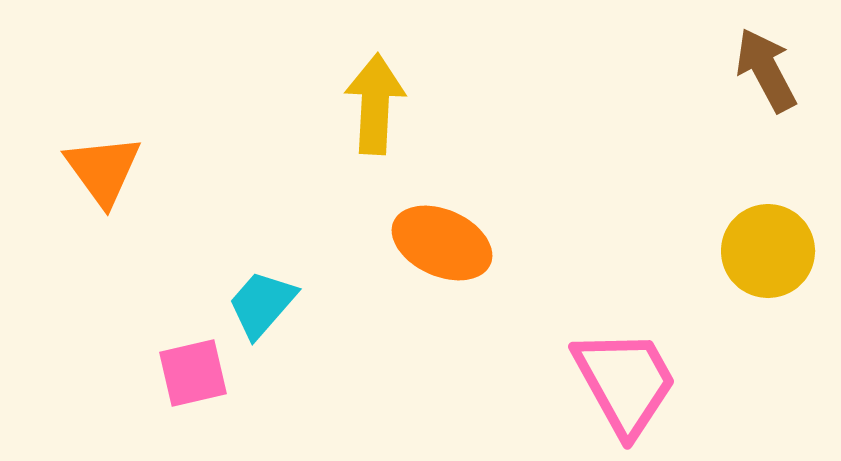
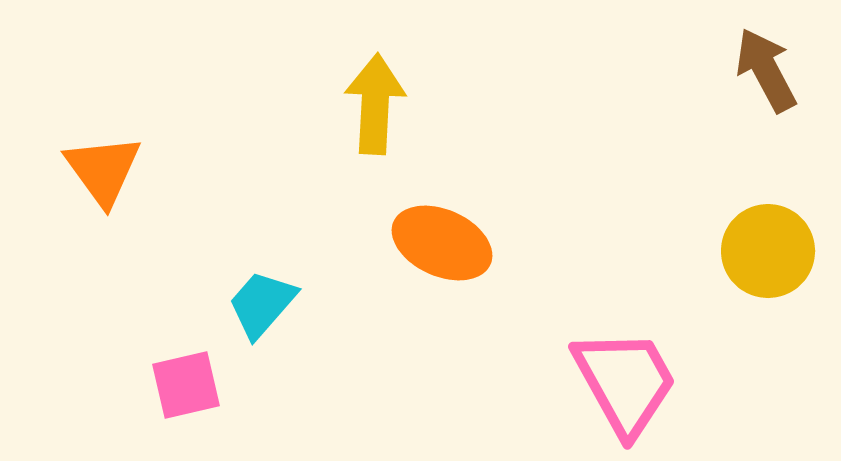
pink square: moved 7 px left, 12 px down
